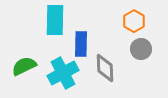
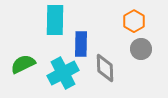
green semicircle: moved 1 px left, 2 px up
